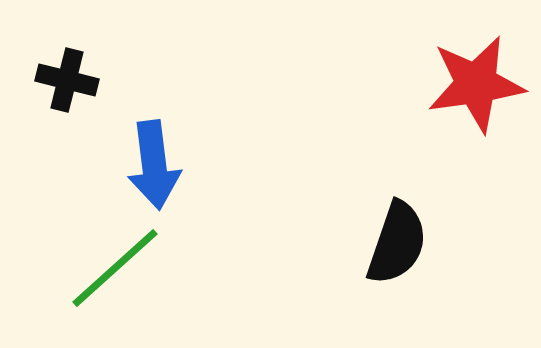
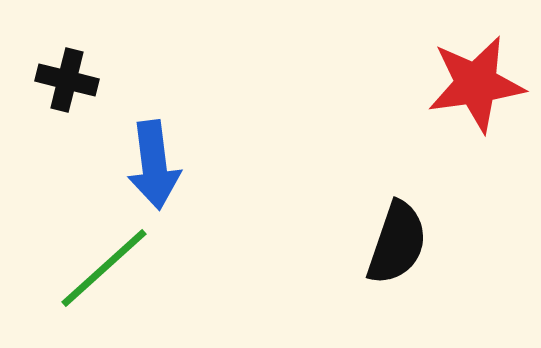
green line: moved 11 px left
